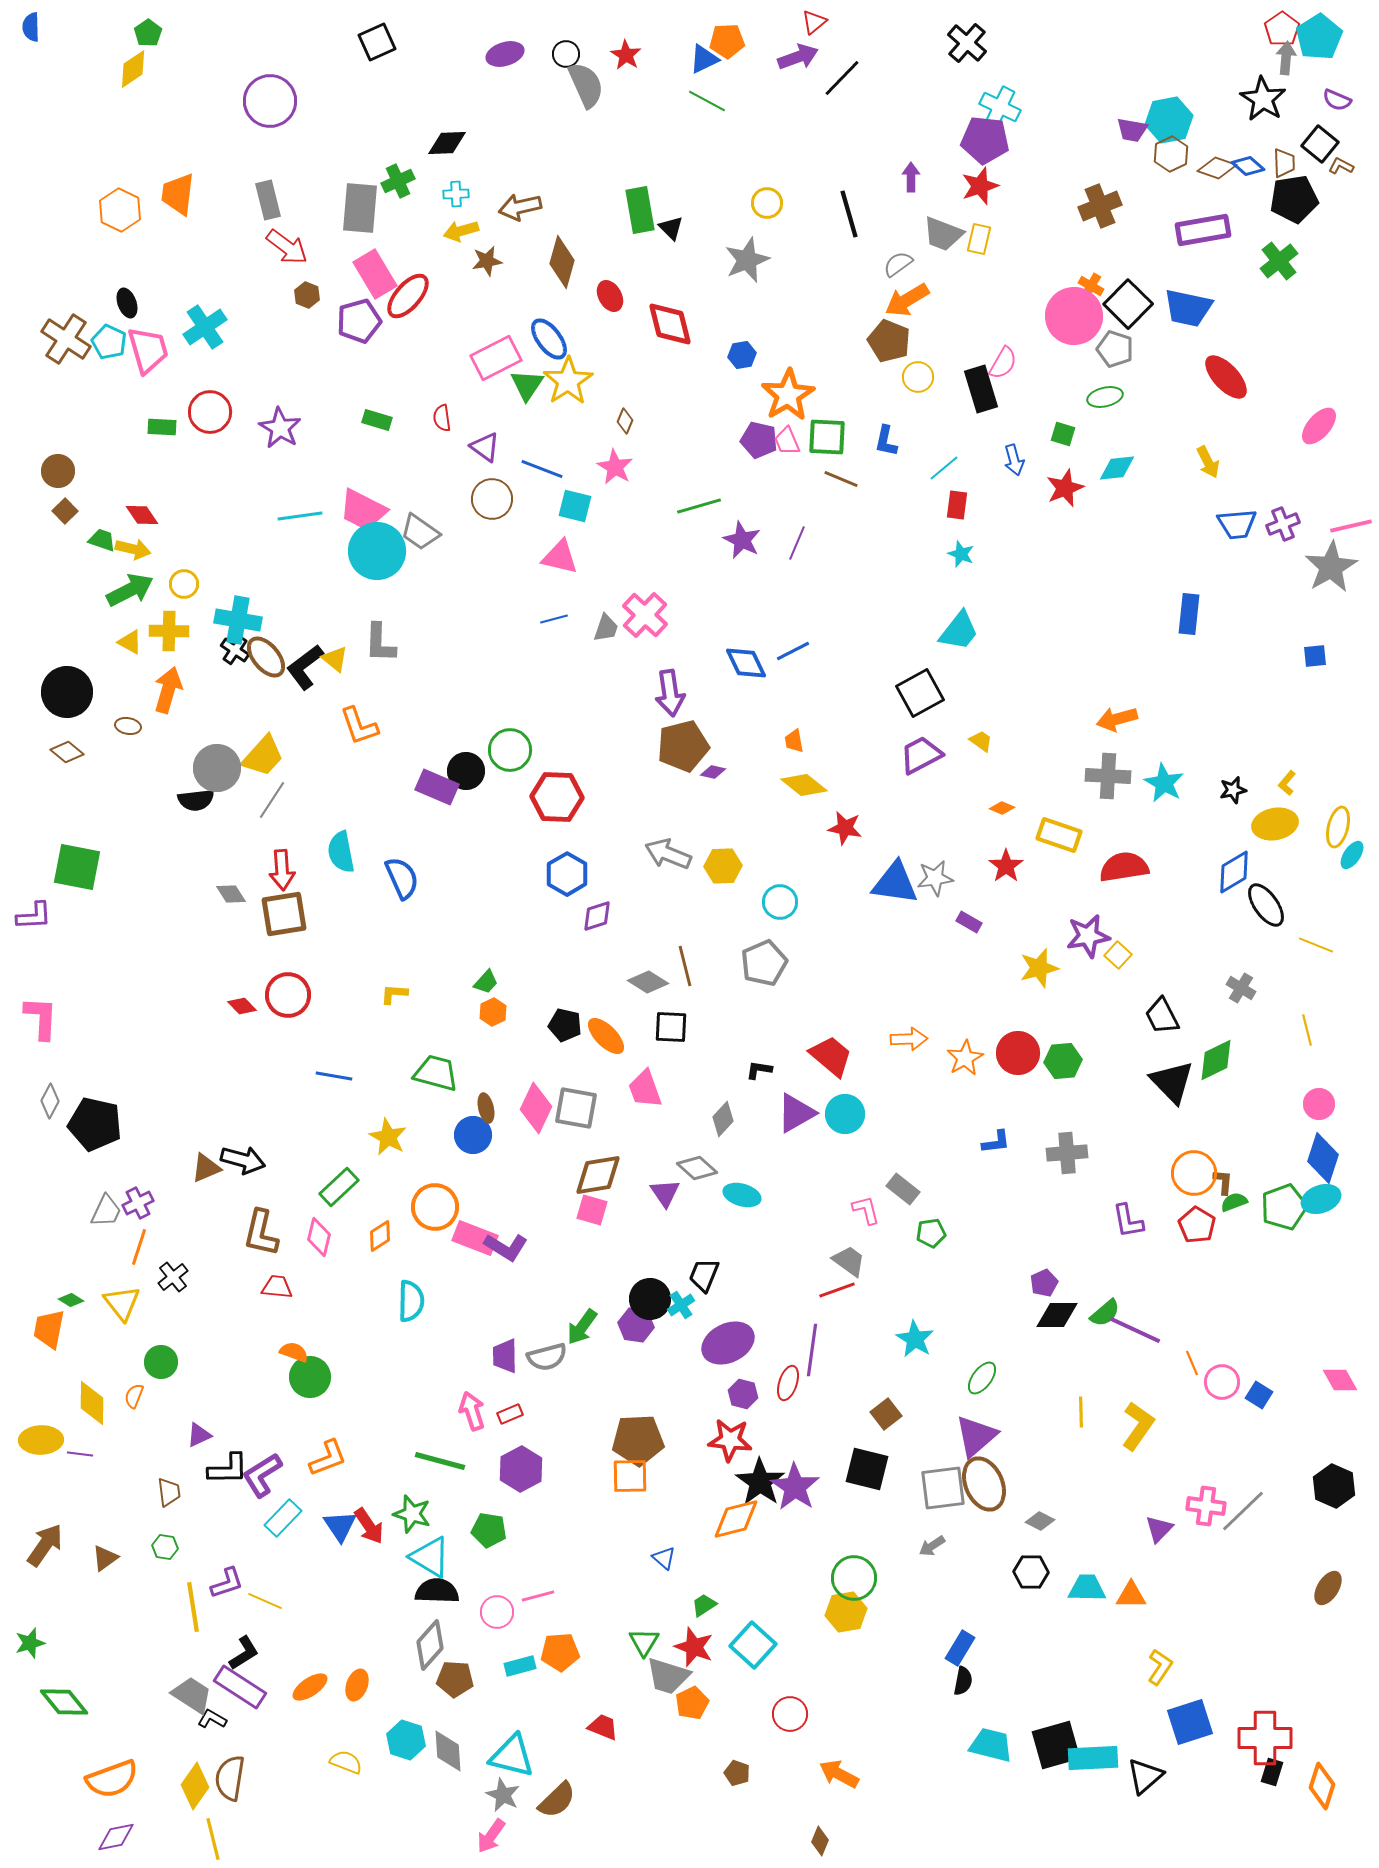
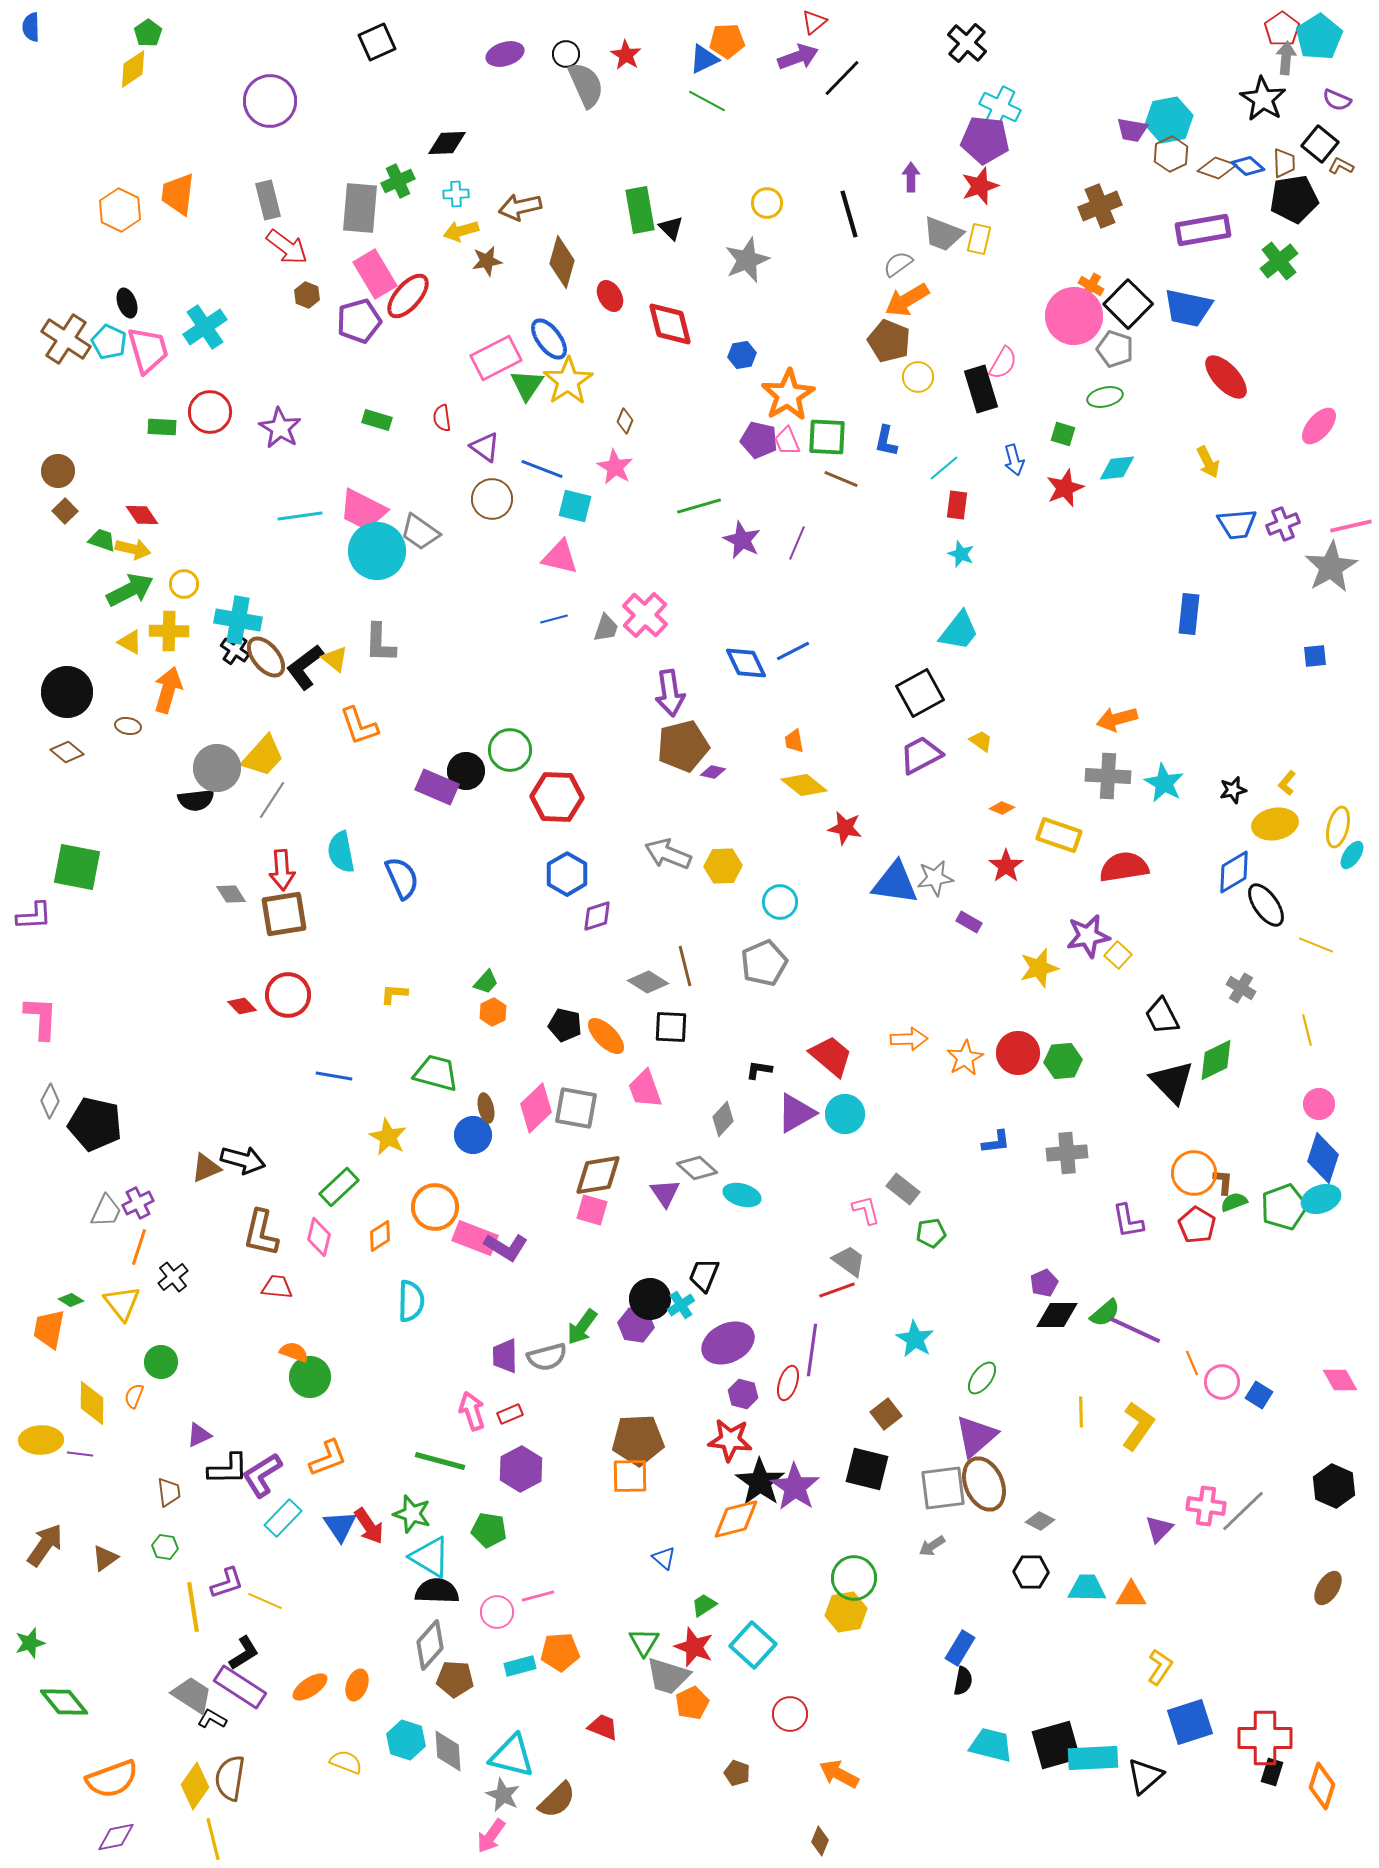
pink diamond at (536, 1108): rotated 21 degrees clockwise
